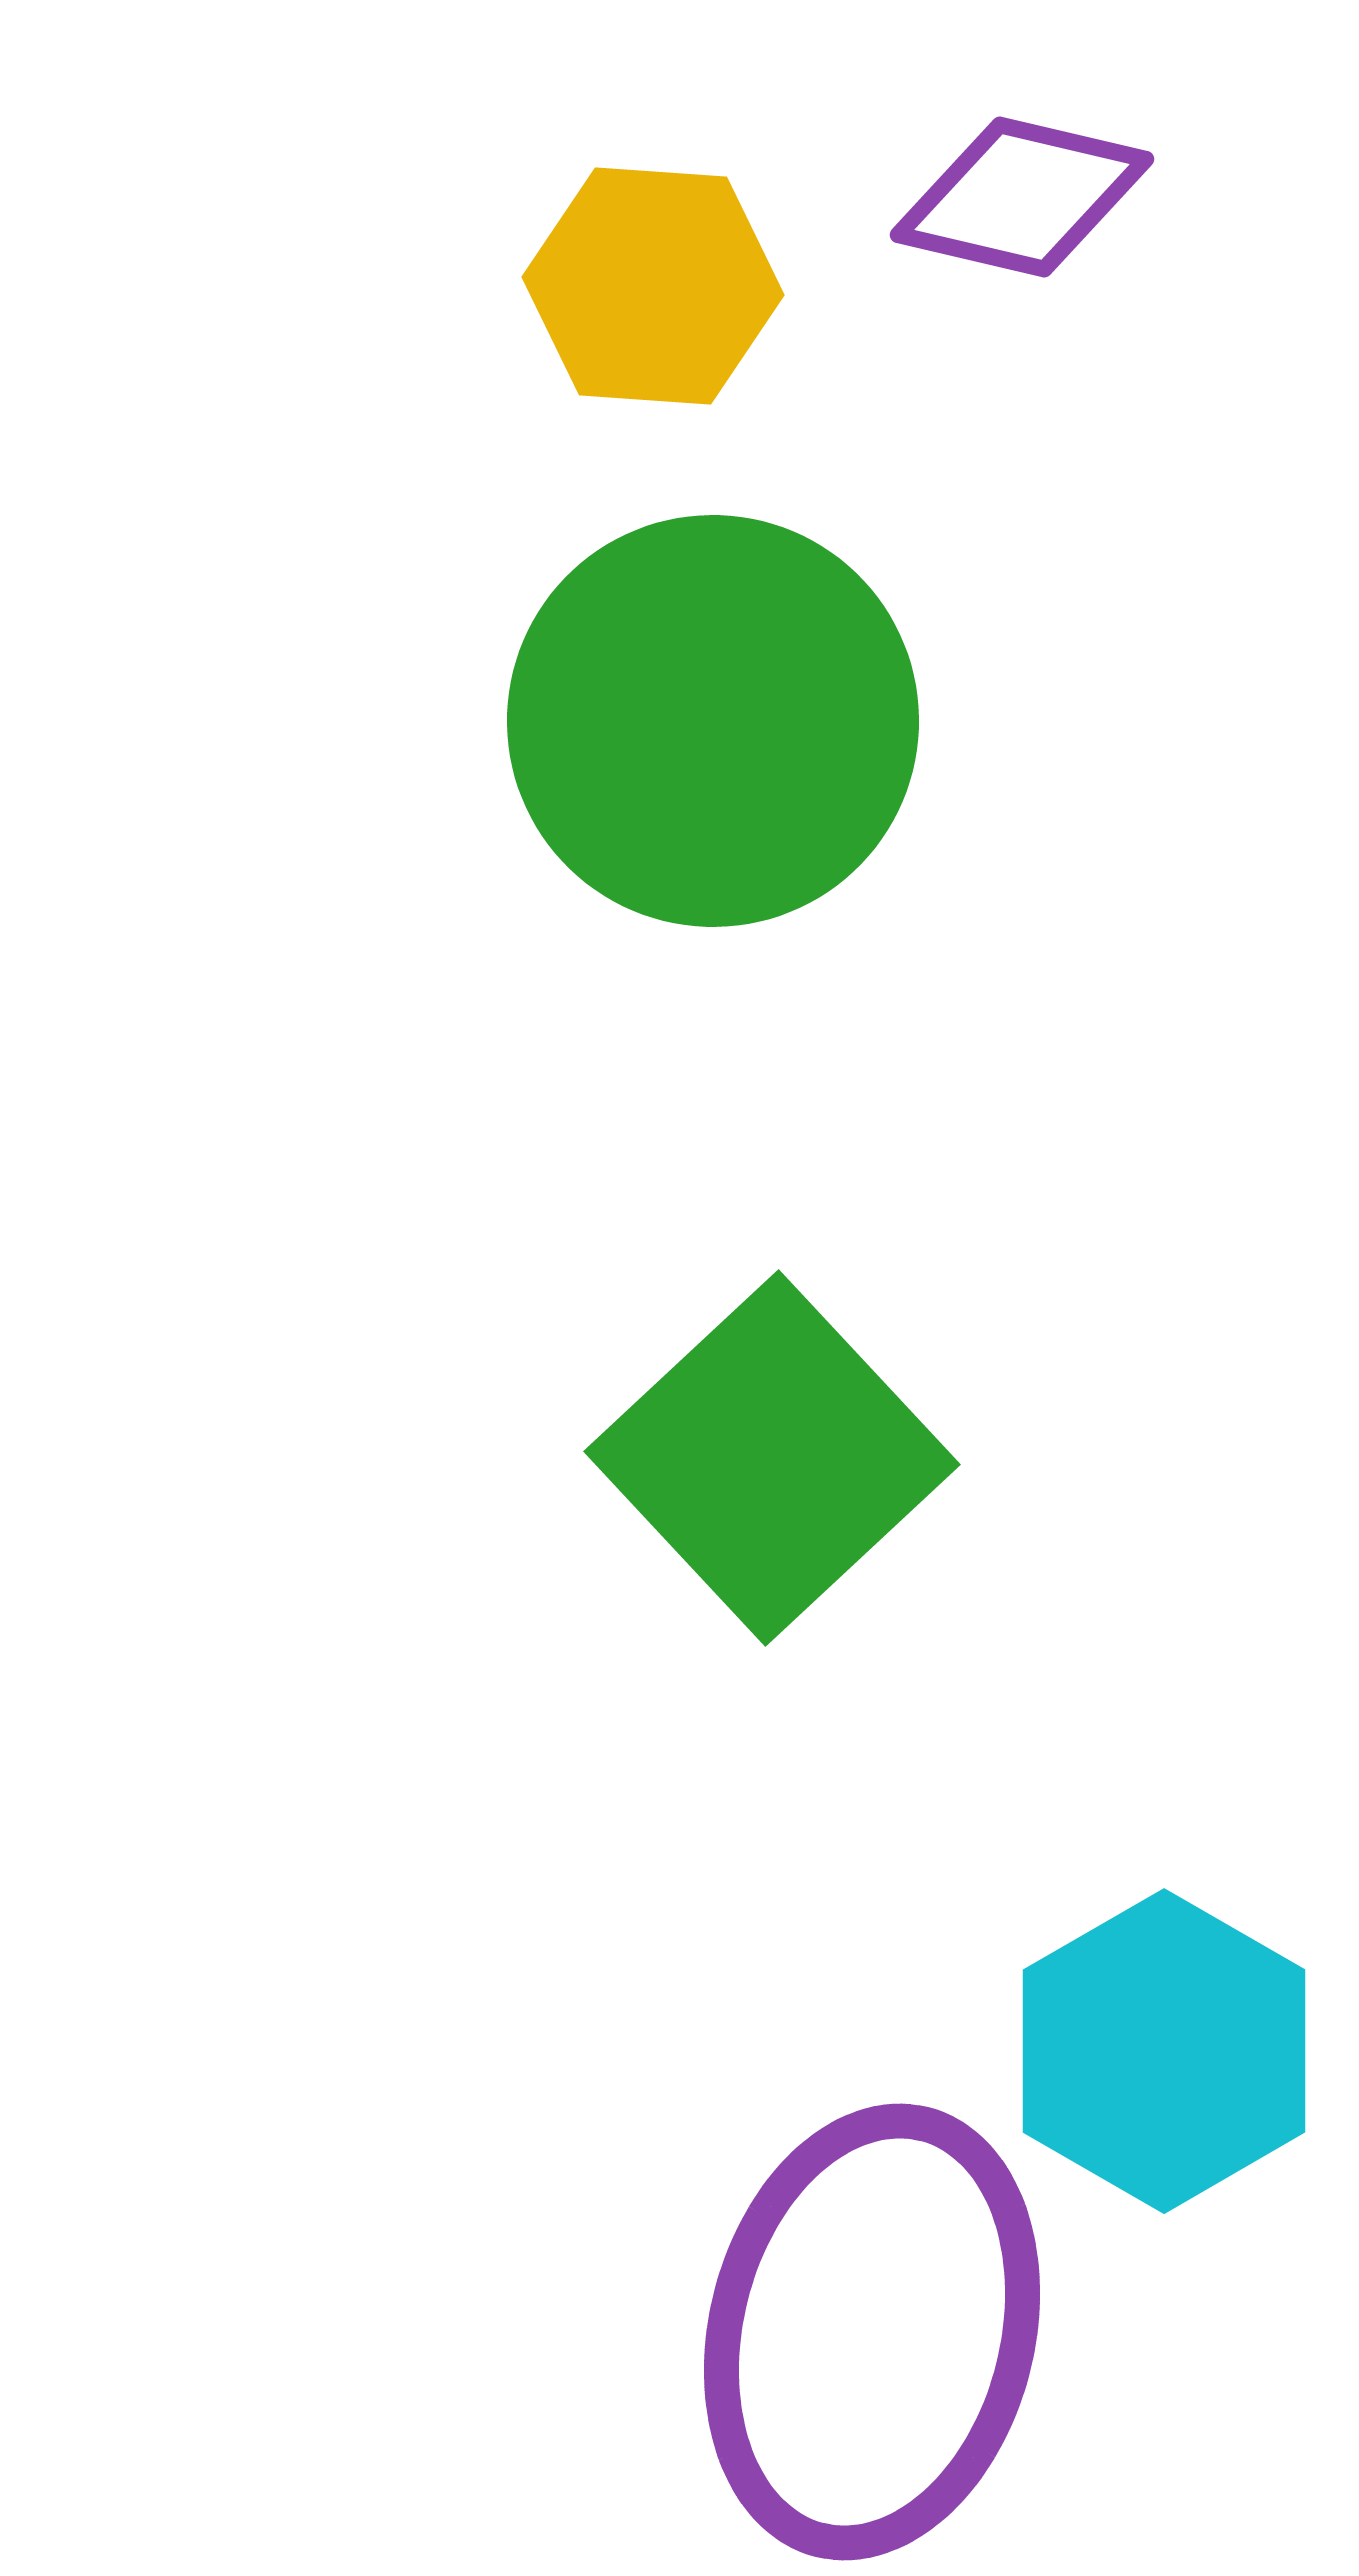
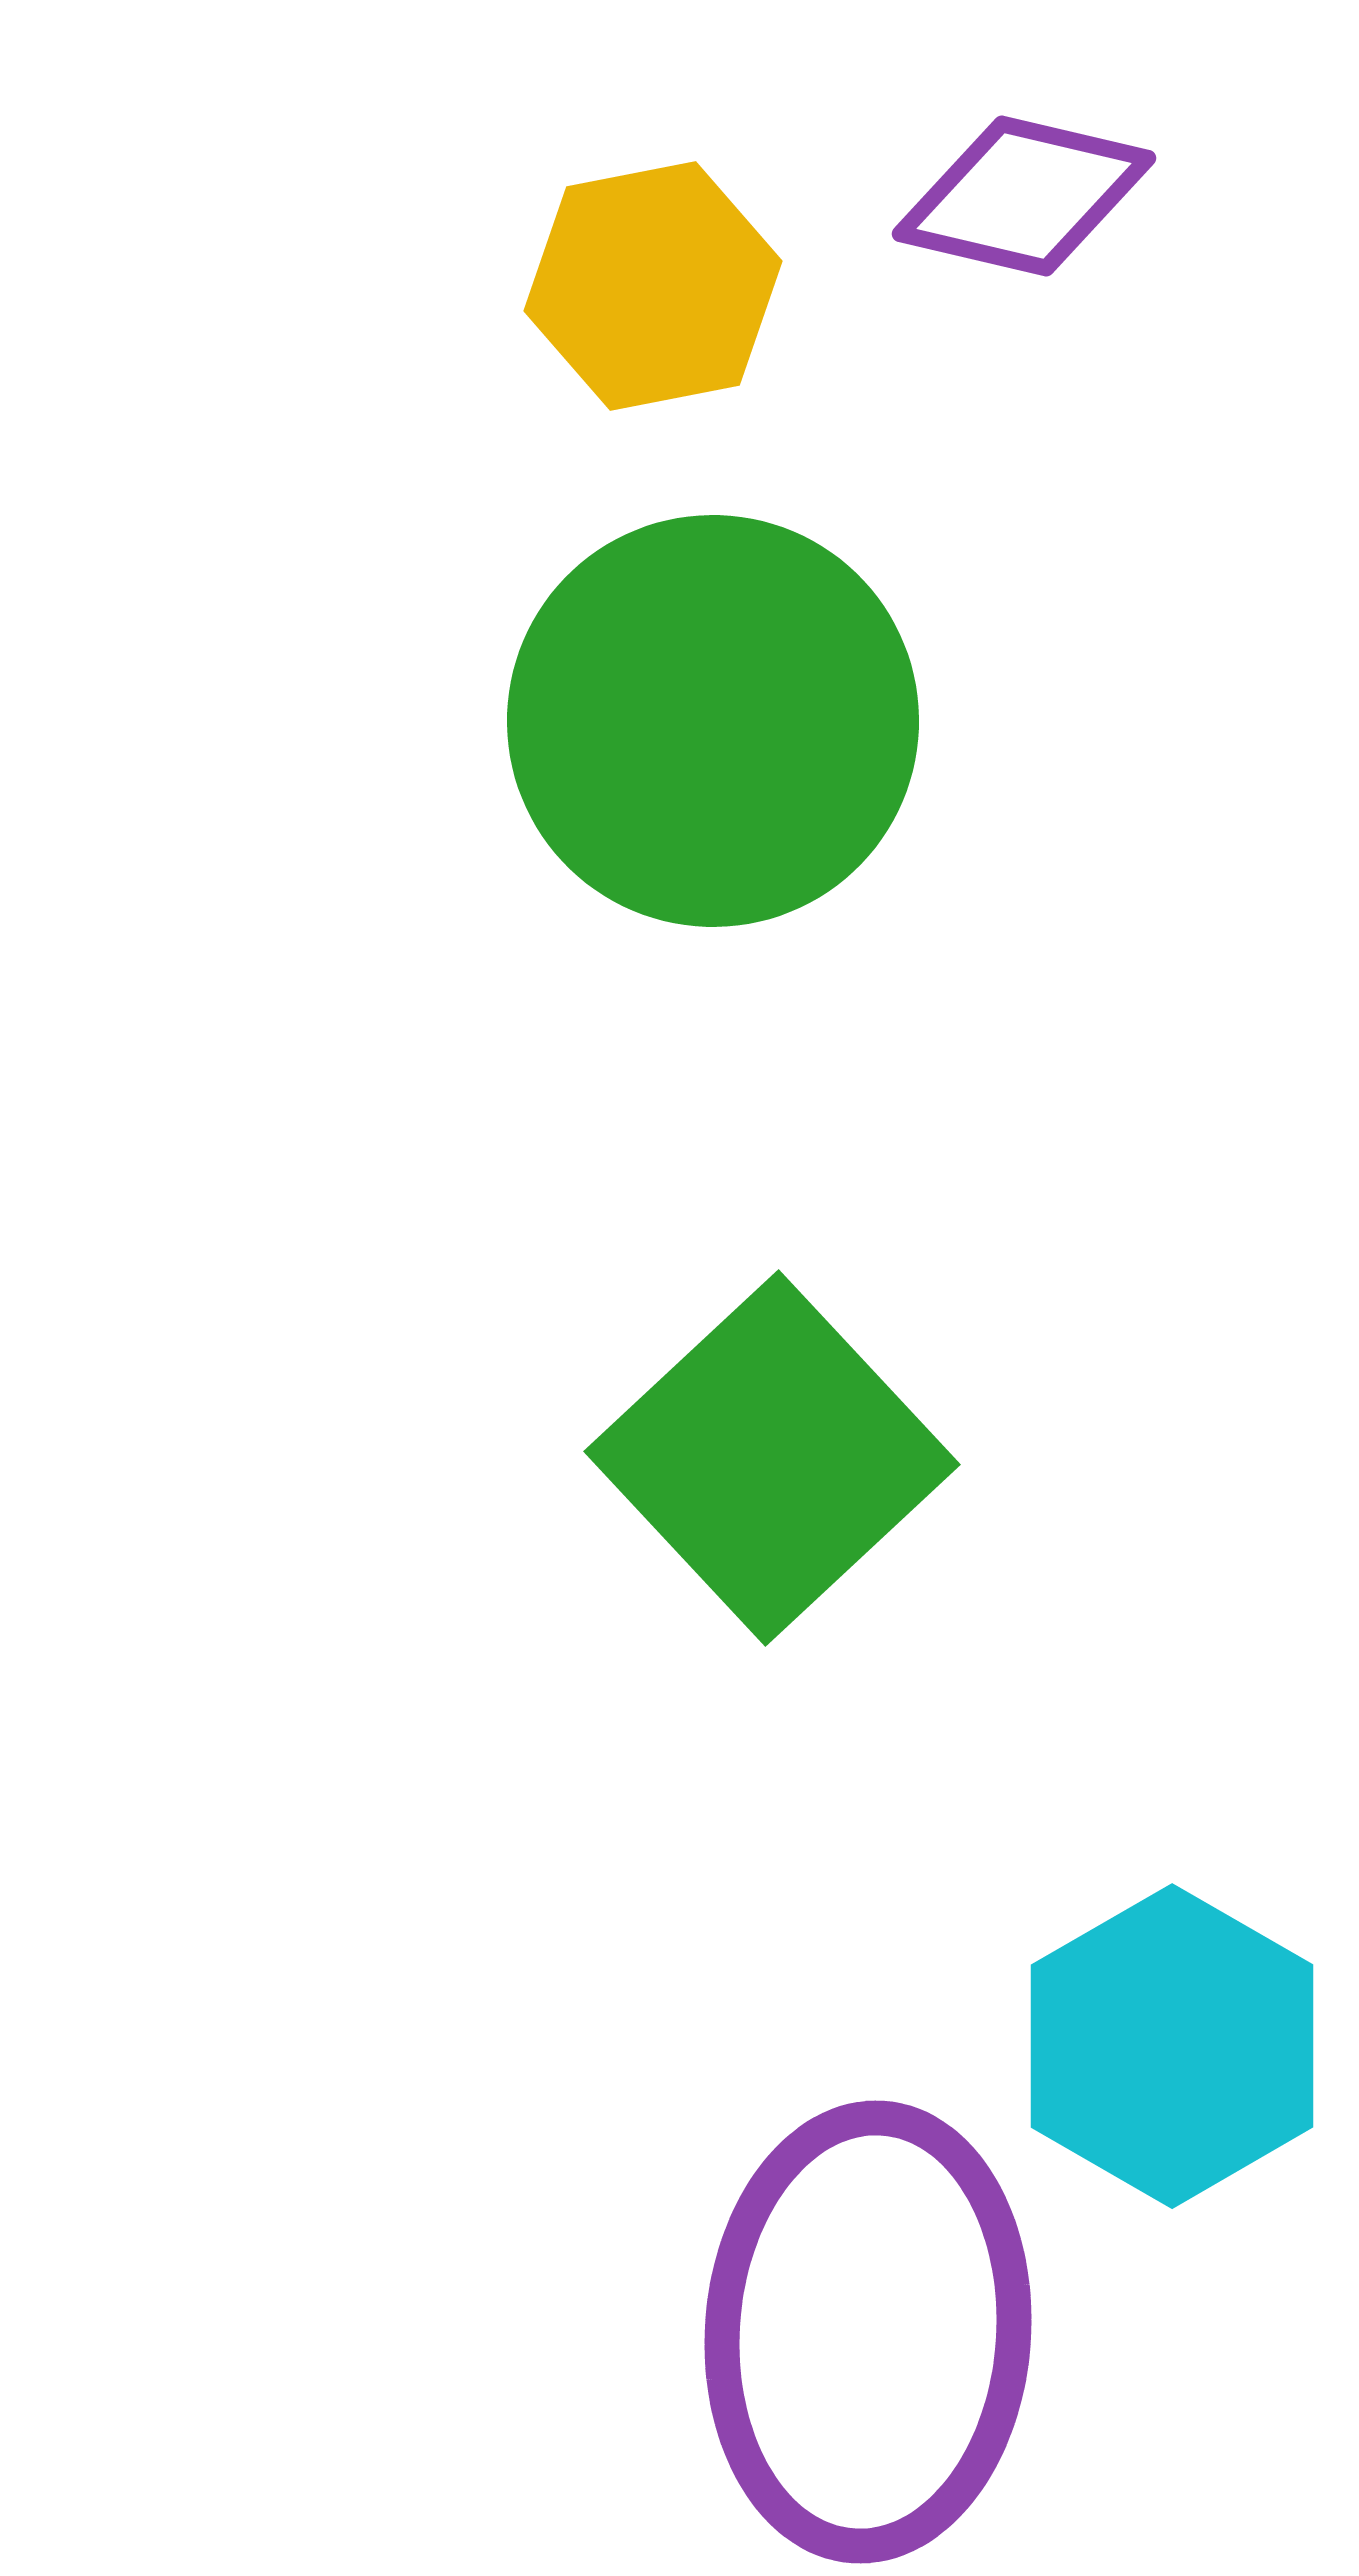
purple diamond: moved 2 px right, 1 px up
yellow hexagon: rotated 15 degrees counterclockwise
cyan hexagon: moved 8 px right, 5 px up
purple ellipse: moved 4 px left; rotated 10 degrees counterclockwise
